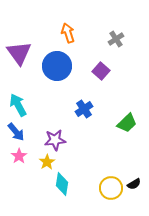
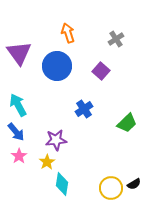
purple star: moved 1 px right
